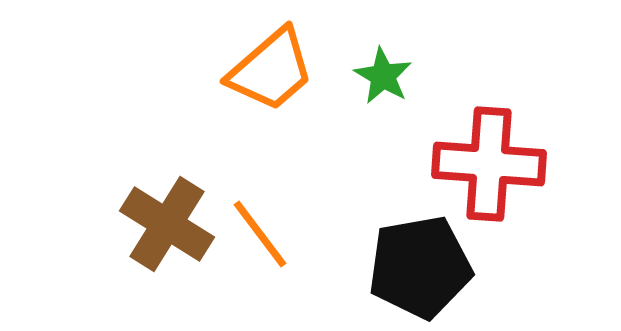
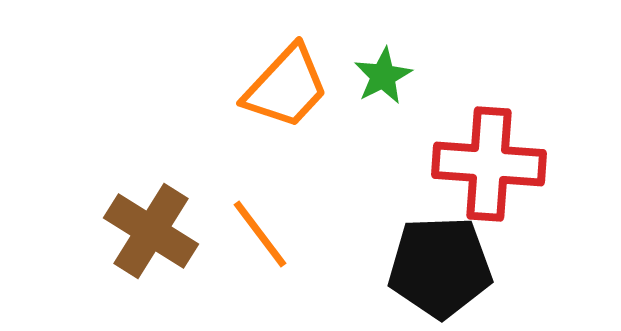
orange trapezoid: moved 15 px right, 17 px down; rotated 6 degrees counterclockwise
green star: rotated 14 degrees clockwise
brown cross: moved 16 px left, 7 px down
black pentagon: moved 20 px right; rotated 8 degrees clockwise
